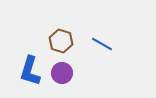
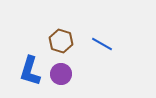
purple circle: moved 1 px left, 1 px down
